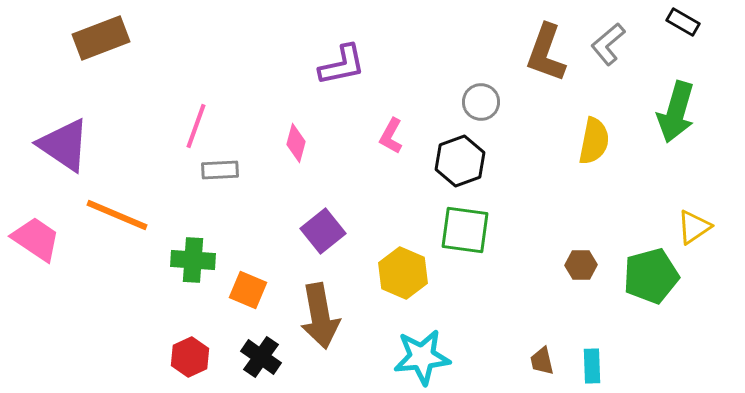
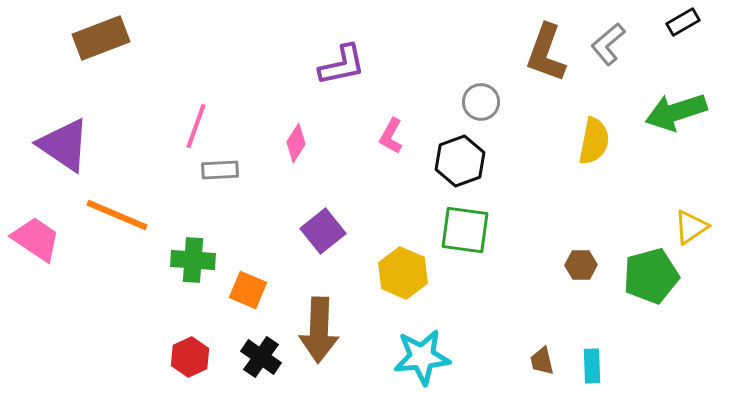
black rectangle: rotated 60 degrees counterclockwise
green arrow: rotated 56 degrees clockwise
pink diamond: rotated 18 degrees clockwise
yellow triangle: moved 3 px left
brown arrow: moved 1 px left, 14 px down; rotated 12 degrees clockwise
